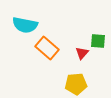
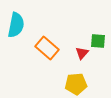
cyan semicircle: moved 9 px left; rotated 90 degrees counterclockwise
